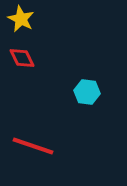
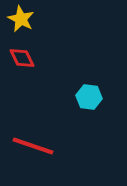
cyan hexagon: moved 2 px right, 5 px down
